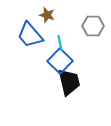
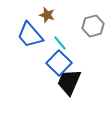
gray hexagon: rotated 15 degrees counterclockwise
cyan line: rotated 28 degrees counterclockwise
blue square: moved 1 px left, 2 px down
black trapezoid: rotated 144 degrees counterclockwise
